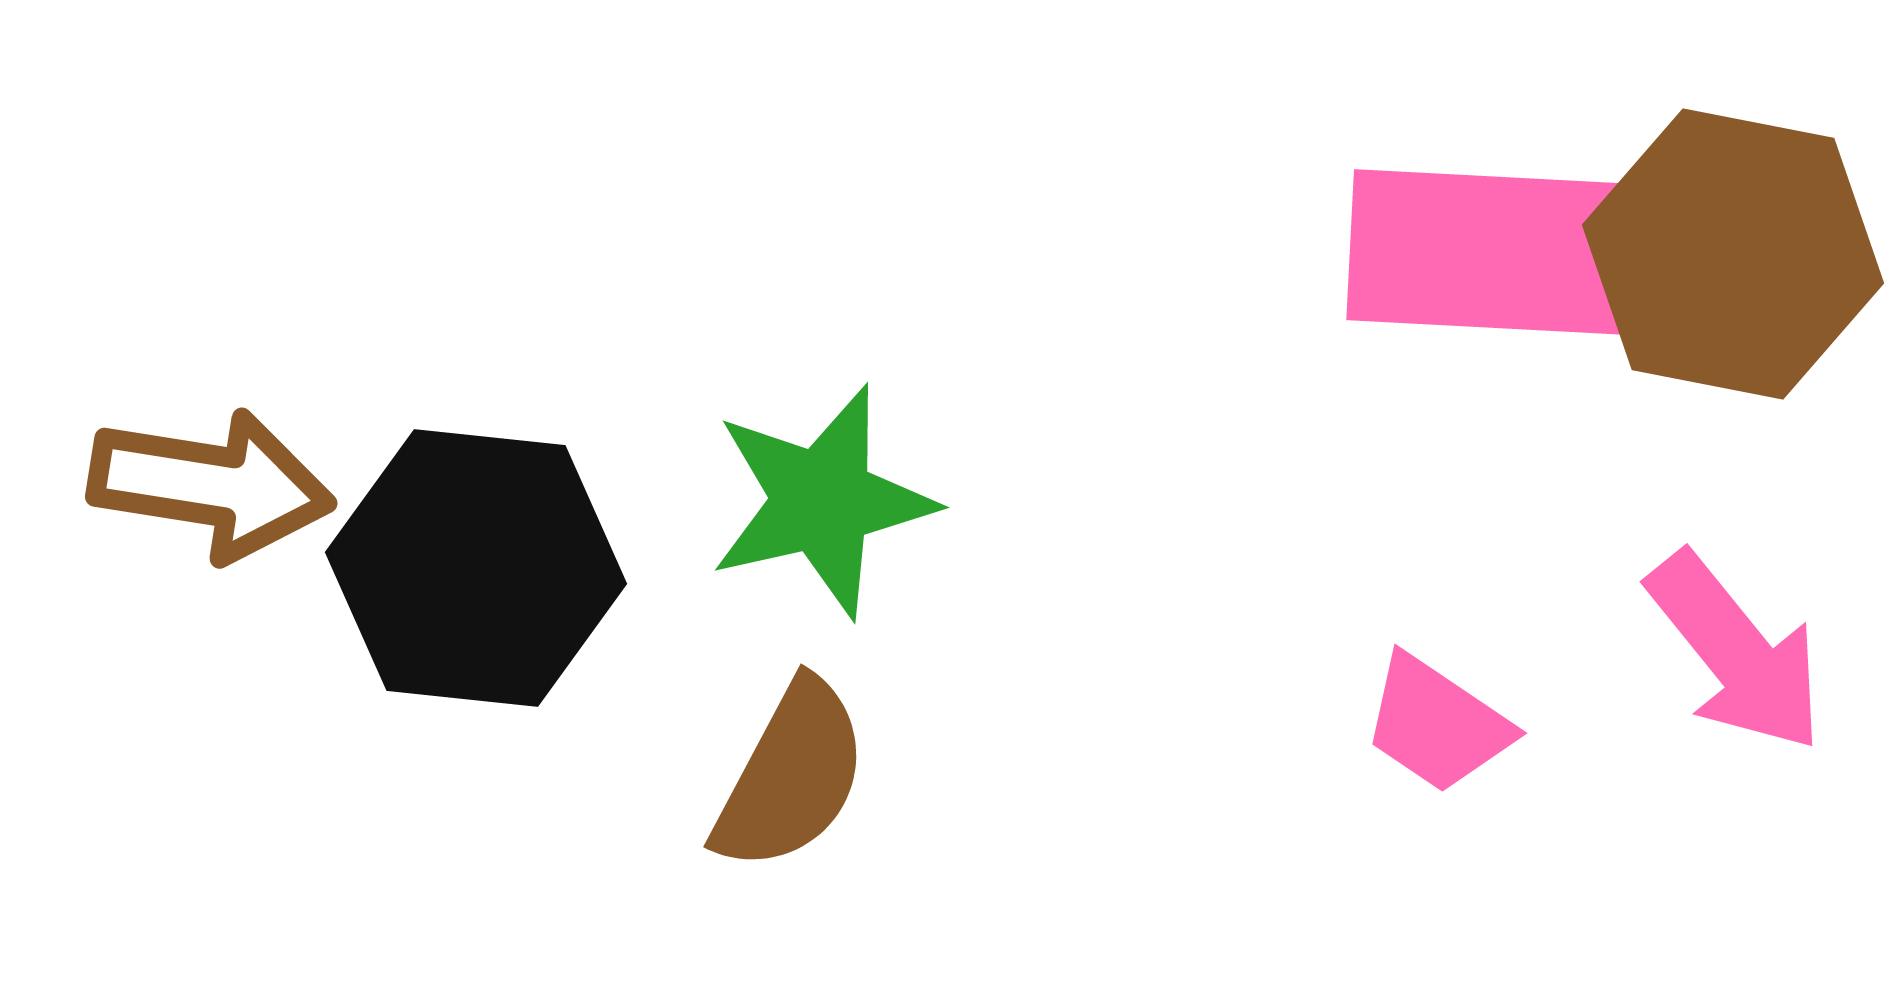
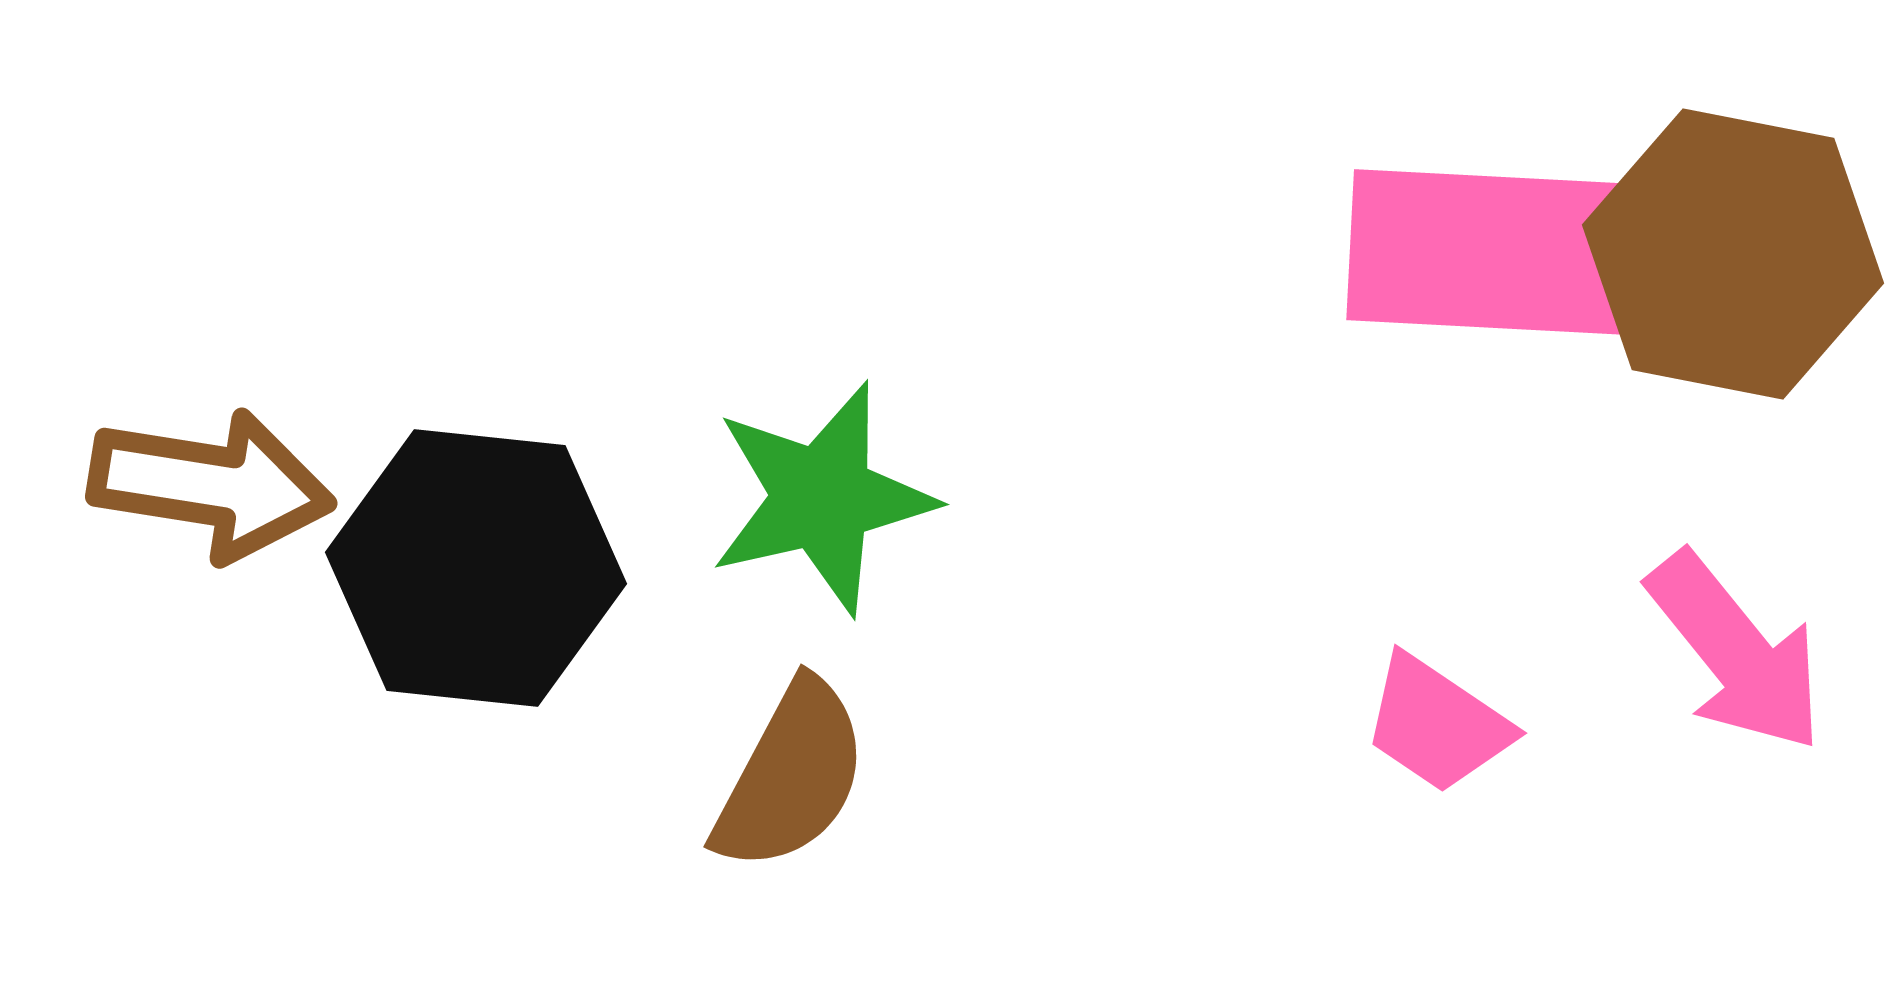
green star: moved 3 px up
